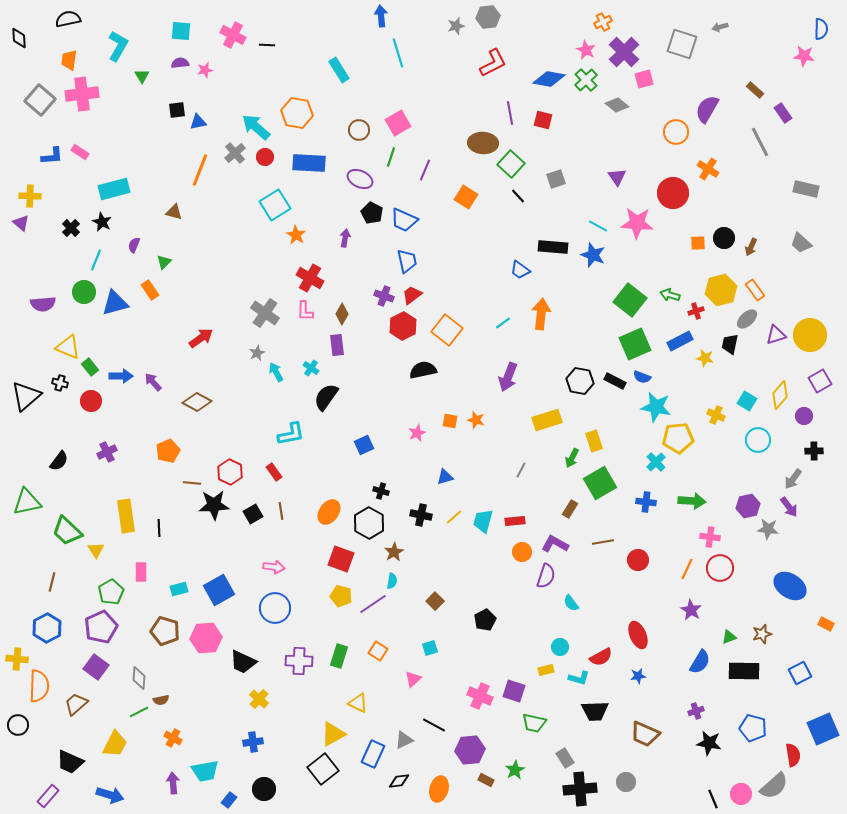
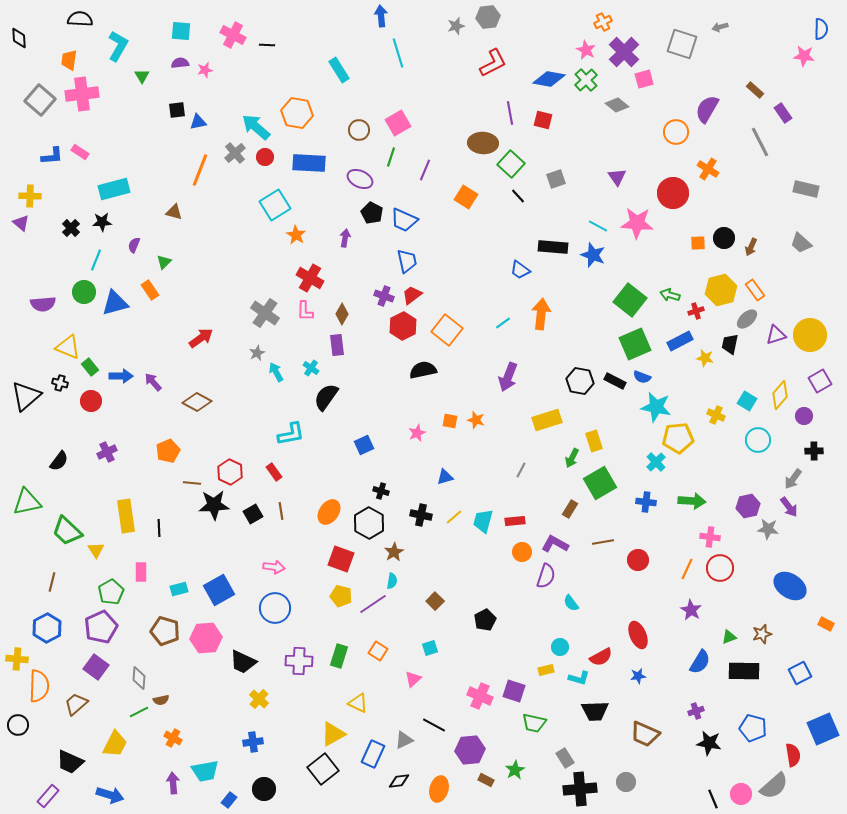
black semicircle at (68, 19): moved 12 px right; rotated 15 degrees clockwise
black star at (102, 222): rotated 30 degrees counterclockwise
